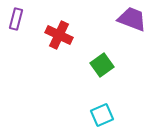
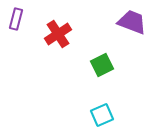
purple trapezoid: moved 3 px down
red cross: moved 1 px left, 1 px up; rotated 32 degrees clockwise
green square: rotated 10 degrees clockwise
